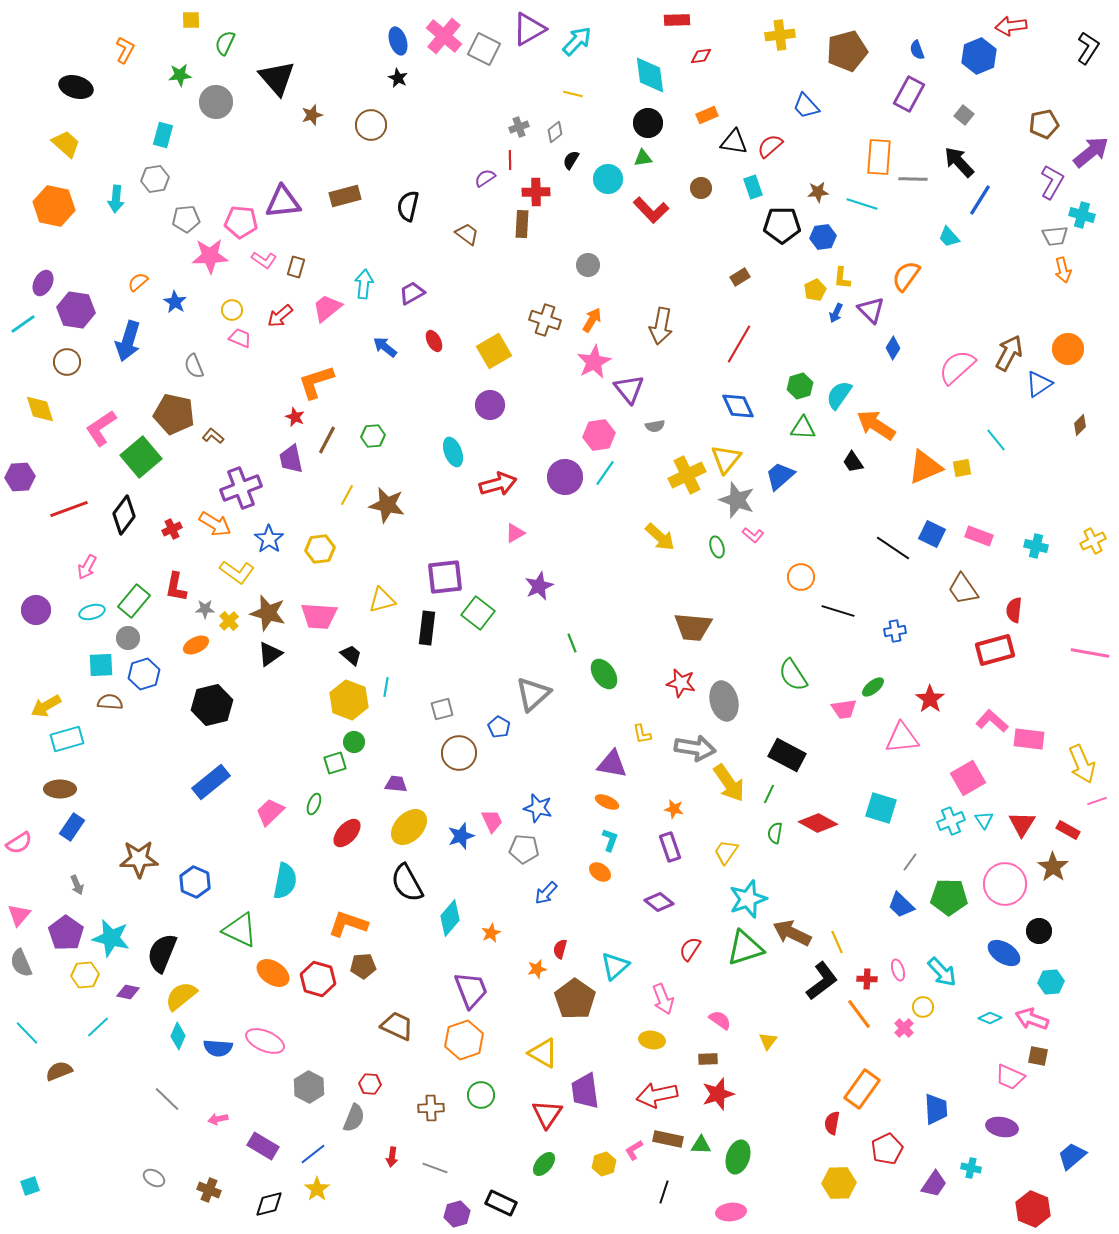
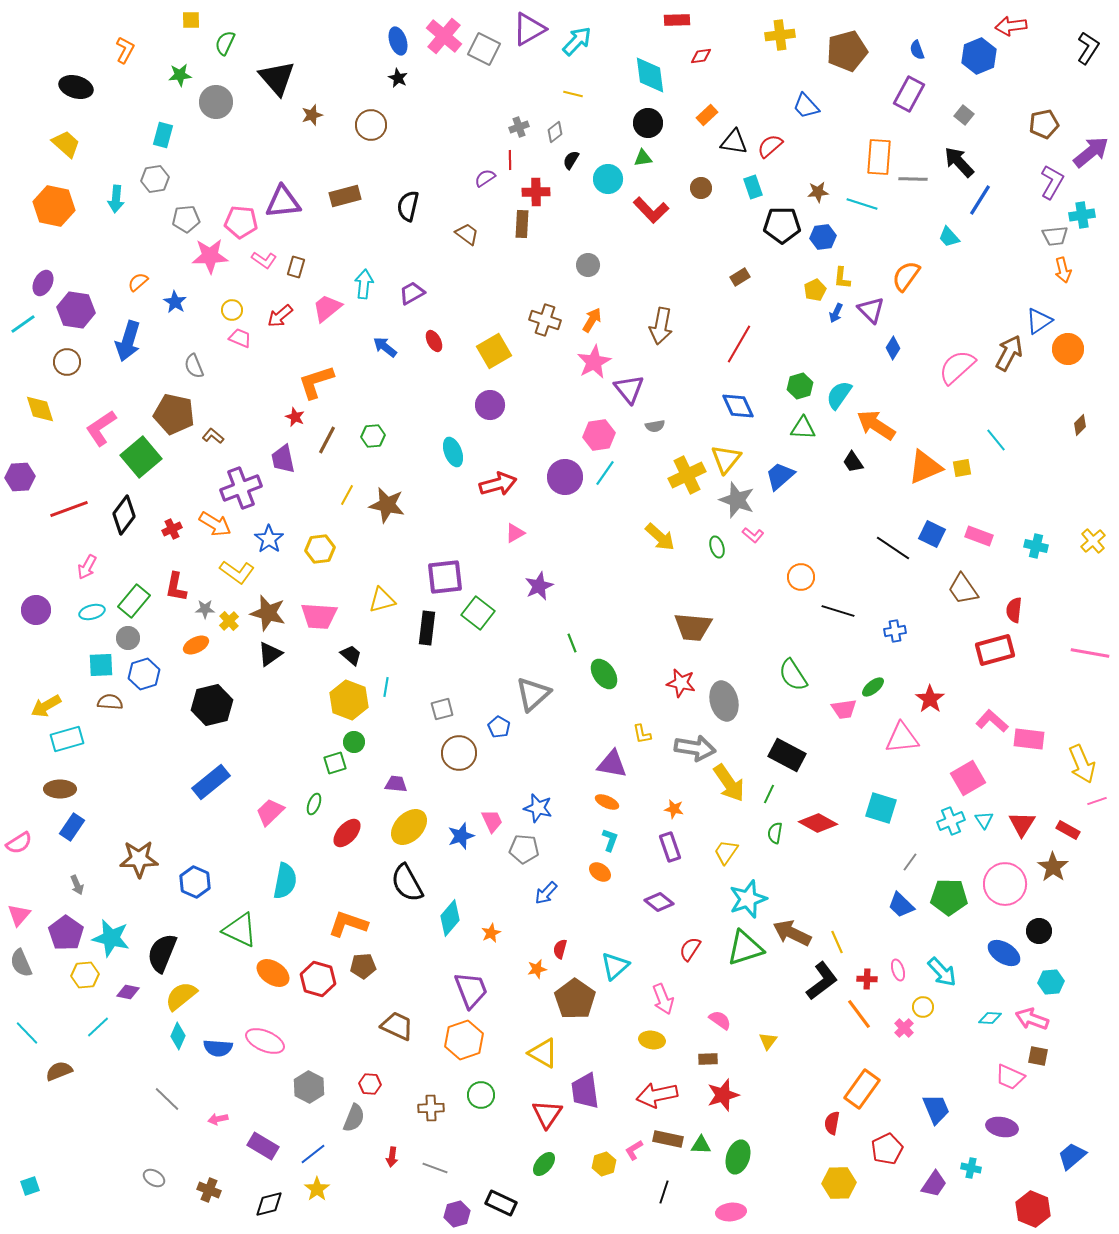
orange rectangle at (707, 115): rotated 20 degrees counterclockwise
cyan cross at (1082, 215): rotated 25 degrees counterclockwise
blue triangle at (1039, 384): moved 63 px up
purple trapezoid at (291, 459): moved 8 px left
yellow cross at (1093, 541): rotated 15 degrees counterclockwise
cyan diamond at (990, 1018): rotated 20 degrees counterclockwise
red star at (718, 1094): moved 5 px right, 1 px down
blue trapezoid at (936, 1109): rotated 20 degrees counterclockwise
